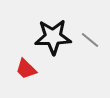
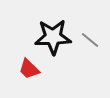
red trapezoid: moved 3 px right
